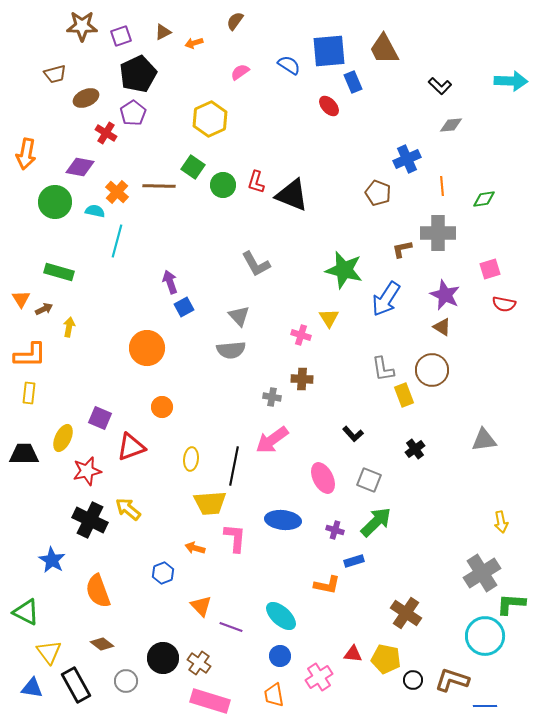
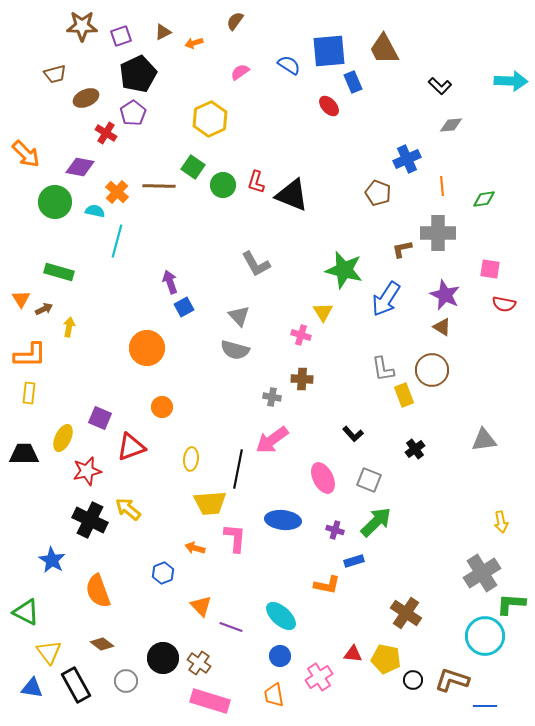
orange arrow at (26, 154): rotated 56 degrees counterclockwise
pink square at (490, 269): rotated 25 degrees clockwise
yellow triangle at (329, 318): moved 6 px left, 6 px up
gray semicircle at (231, 350): moved 4 px right; rotated 20 degrees clockwise
black line at (234, 466): moved 4 px right, 3 px down
